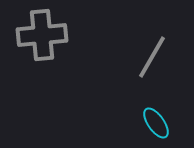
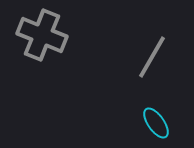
gray cross: rotated 27 degrees clockwise
